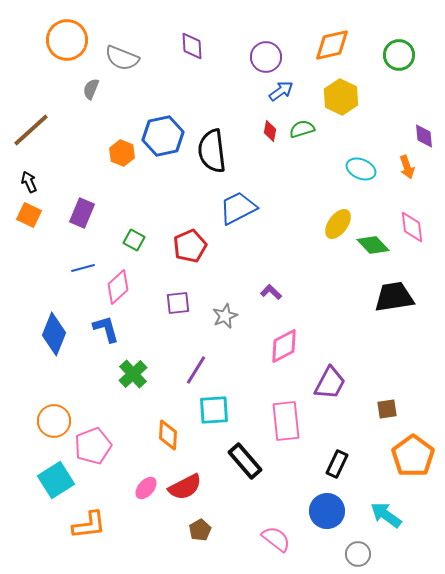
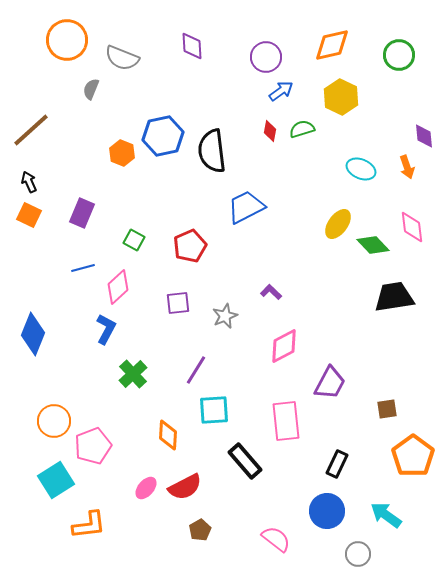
blue trapezoid at (238, 208): moved 8 px right, 1 px up
blue L-shape at (106, 329): rotated 44 degrees clockwise
blue diamond at (54, 334): moved 21 px left
